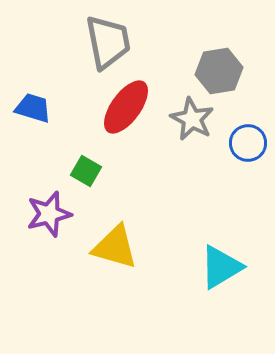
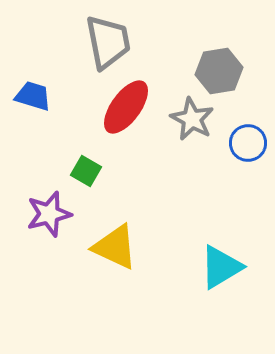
blue trapezoid: moved 12 px up
yellow triangle: rotated 9 degrees clockwise
